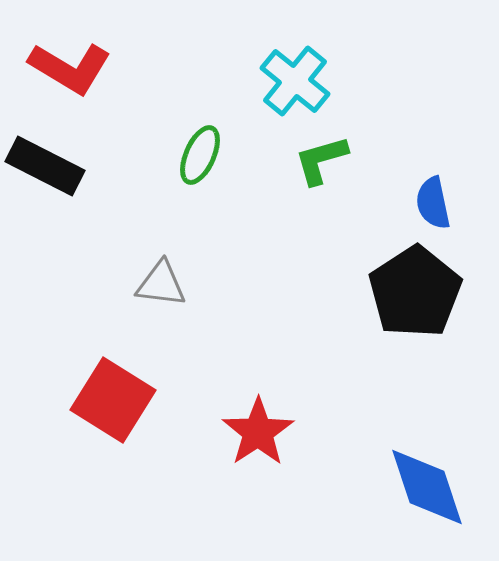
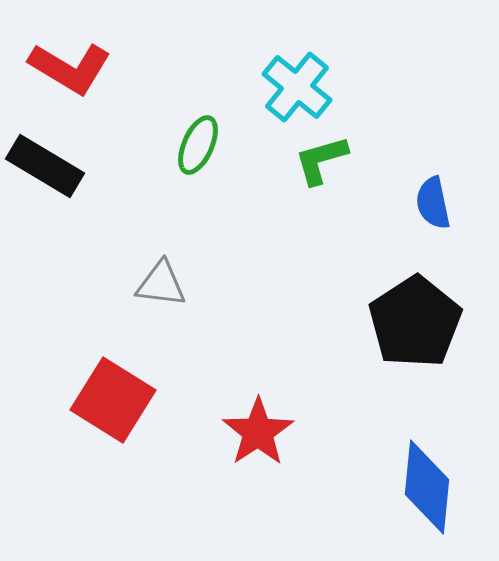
cyan cross: moved 2 px right, 6 px down
green ellipse: moved 2 px left, 10 px up
black rectangle: rotated 4 degrees clockwise
black pentagon: moved 30 px down
blue diamond: rotated 24 degrees clockwise
